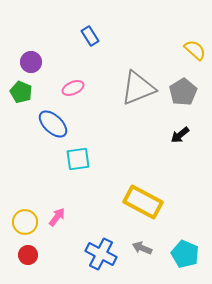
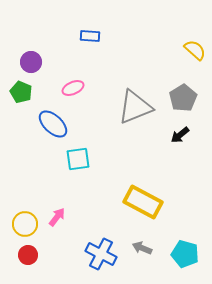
blue rectangle: rotated 54 degrees counterclockwise
gray triangle: moved 3 px left, 19 px down
gray pentagon: moved 6 px down
yellow circle: moved 2 px down
cyan pentagon: rotated 8 degrees counterclockwise
